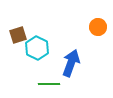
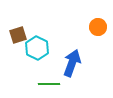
blue arrow: moved 1 px right
